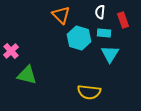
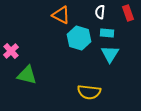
orange triangle: rotated 18 degrees counterclockwise
red rectangle: moved 5 px right, 7 px up
cyan rectangle: moved 3 px right
